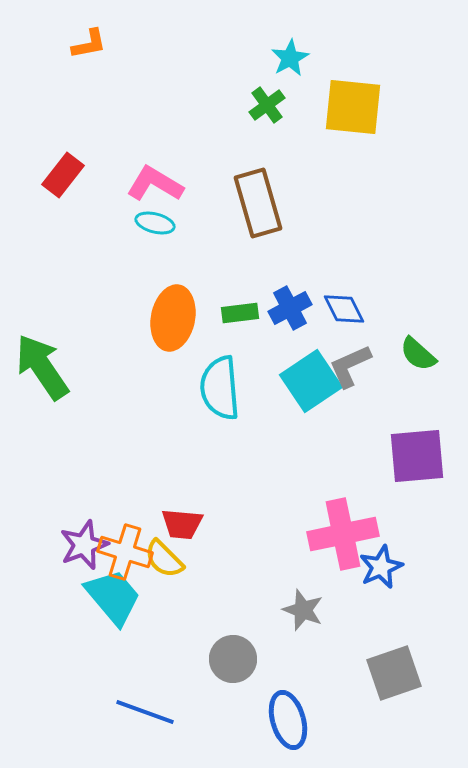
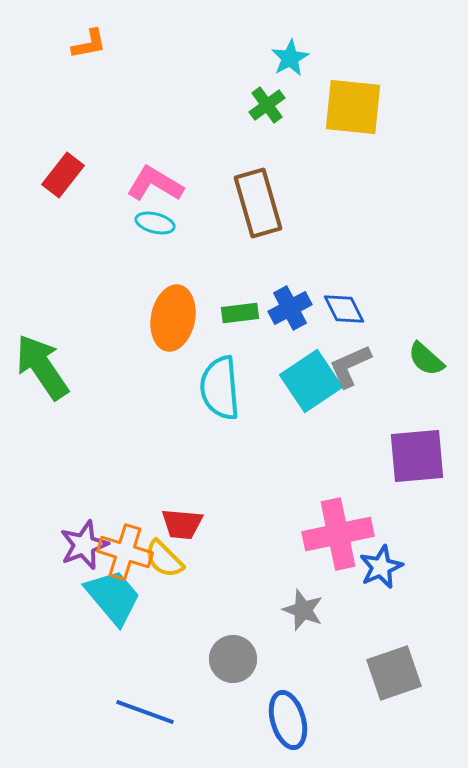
green semicircle: moved 8 px right, 5 px down
pink cross: moved 5 px left
